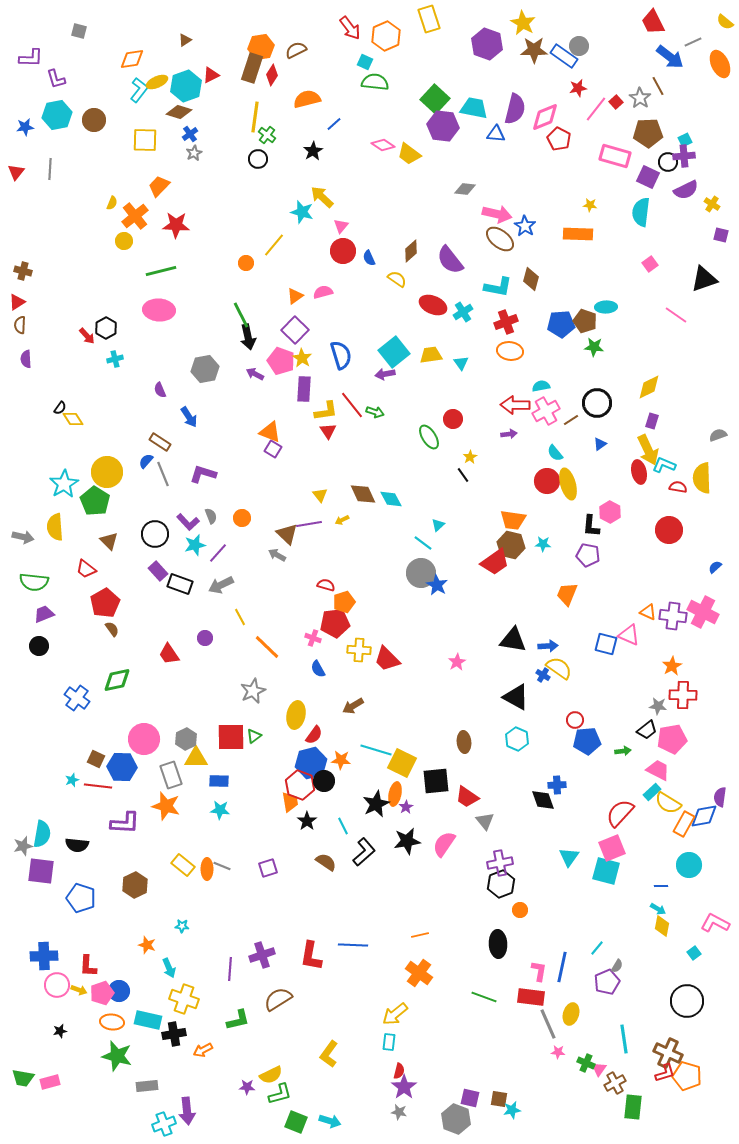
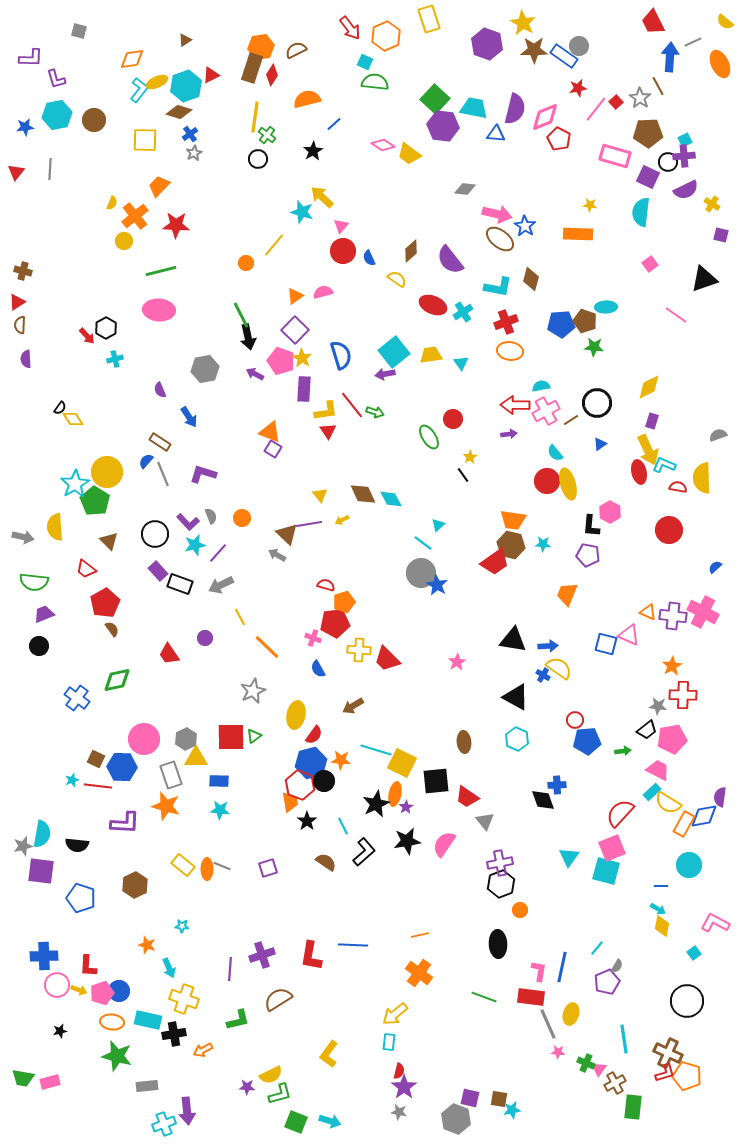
blue arrow at (670, 57): rotated 124 degrees counterclockwise
cyan star at (64, 484): moved 11 px right
